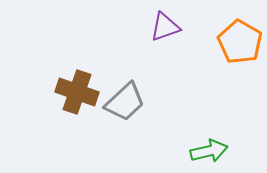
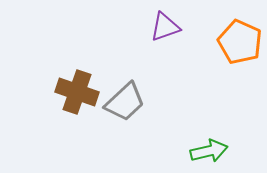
orange pentagon: rotated 6 degrees counterclockwise
